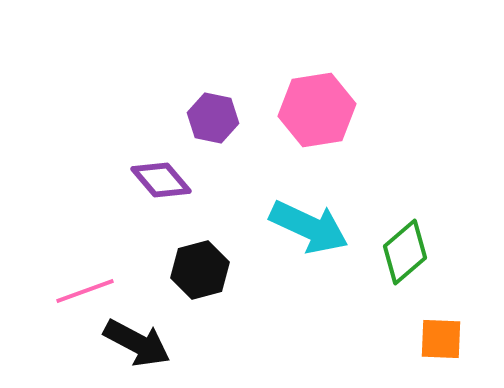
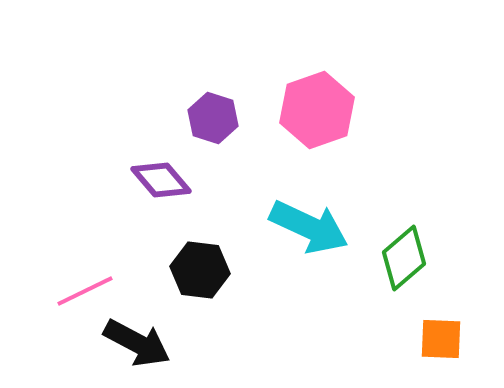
pink hexagon: rotated 10 degrees counterclockwise
purple hexagon: rotated 6 degrees clockwise
green diamond: moved 1 px left, 6 px down
black hexagon: rotated 22 degrees clockwise
pink line: rotated 6 degrees counterclockwise
